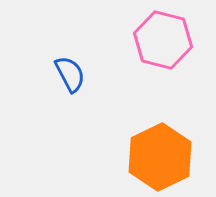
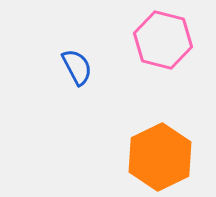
blue semicircle: moved 7 px right, 7 px up
